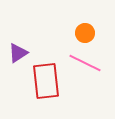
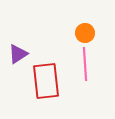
purple triangle: moved 1 px down
pink line: moved 1 px down; rotated 60 degrees clockwise
